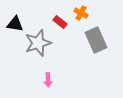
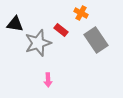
red rectangle: moved 1 px right, 8 px down
gray rectangle: rotated 10 degrees counterclockwise
